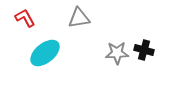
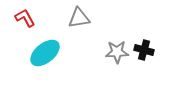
gray star: moved 1 px up
